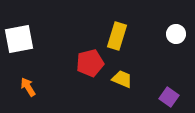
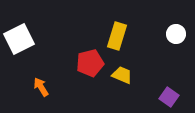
white square: rotated 16 degrees counterclockwise
yellow trapezoid: moved 4 px up
orange arrow: moved 13 px right
